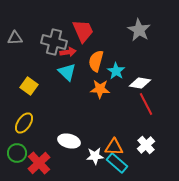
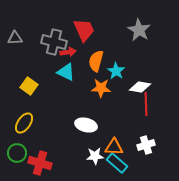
red trapezoid: moved 1 px right, 1 px up
cyan triangle: moved 1 px left; rotated 18 degrees counterclockwise
white diamond: moved 4 px down
orange star: moved 1 px right, 1 px up
red line: rotated 25 degrees clockwise
white ellipse: moved 17 px right, 16 px up
white cross: rotated 24 degrees clockwise
red cross: moved 1 px right; rotated 30 degrees counterclockwise
